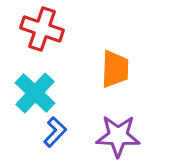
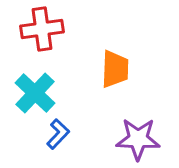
red cross: rotated 27 degrees counterclockwise
blue L-shape: moved 3 px right, 2 px down
purple star: moved 20 px right, 3 px down
